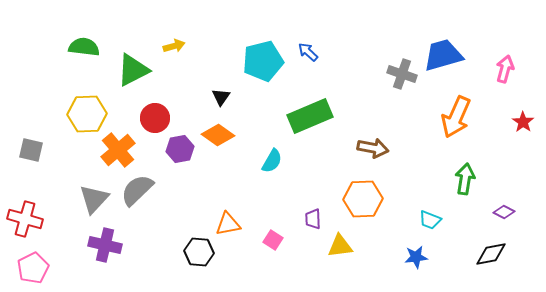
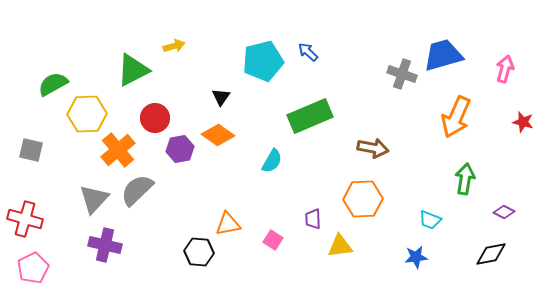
green semicircle: moved 31 px left, 37 px down; rotated 36 degrees counterclockwise
red star: rotated 20 degrees counterclockwise
